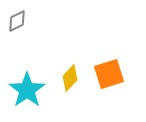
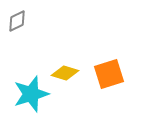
yellow diamond: moved 5 px left, 5 px up; rotated 64 degrees clockwise
cyan star: moved 4 px right, 4 px down; rotated 18 degrees clockwise
